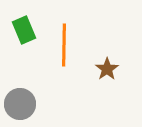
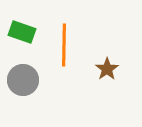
green rectangle: moved 2 px left, 2 px down; rotated 48 degrees counterclockwise
gray circle: moved 3 px right, 24 px up
